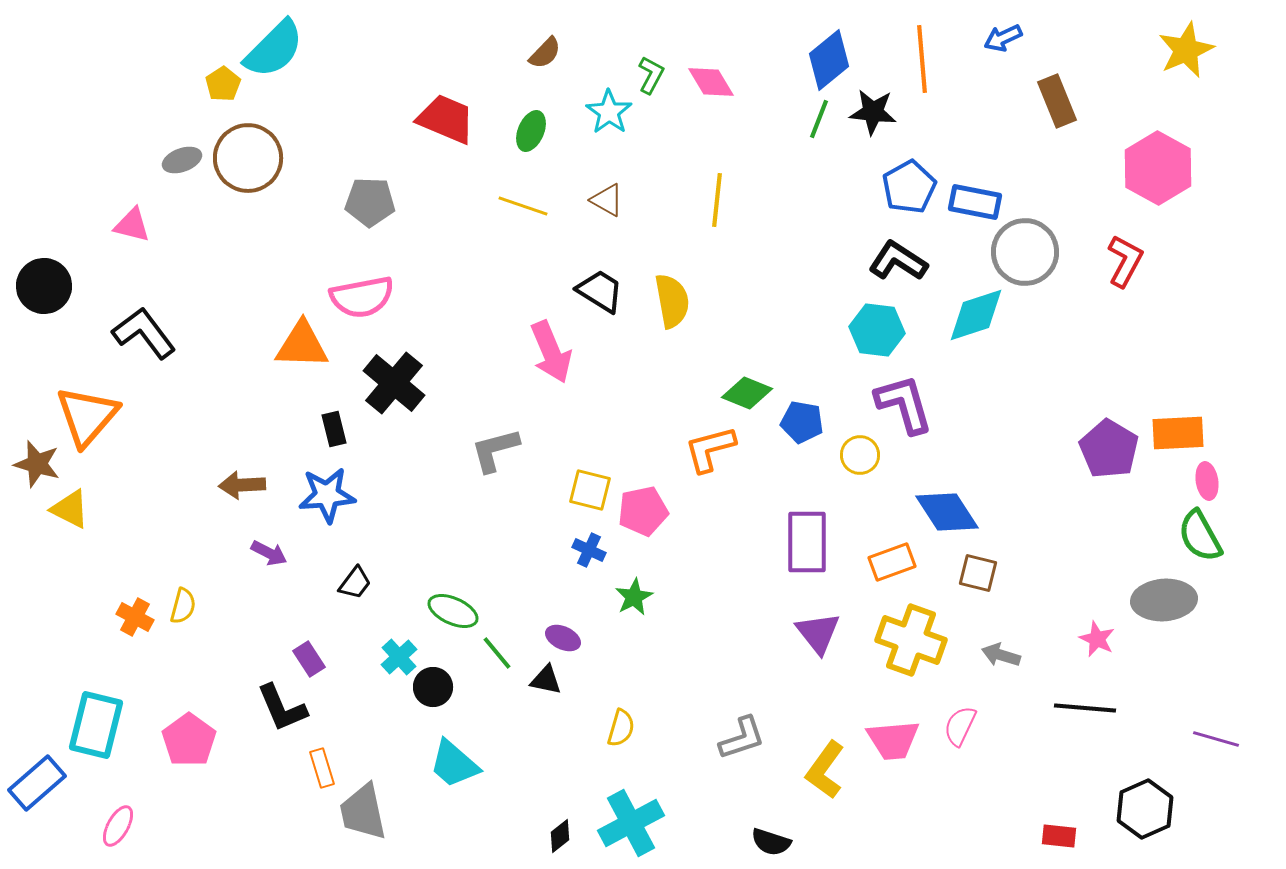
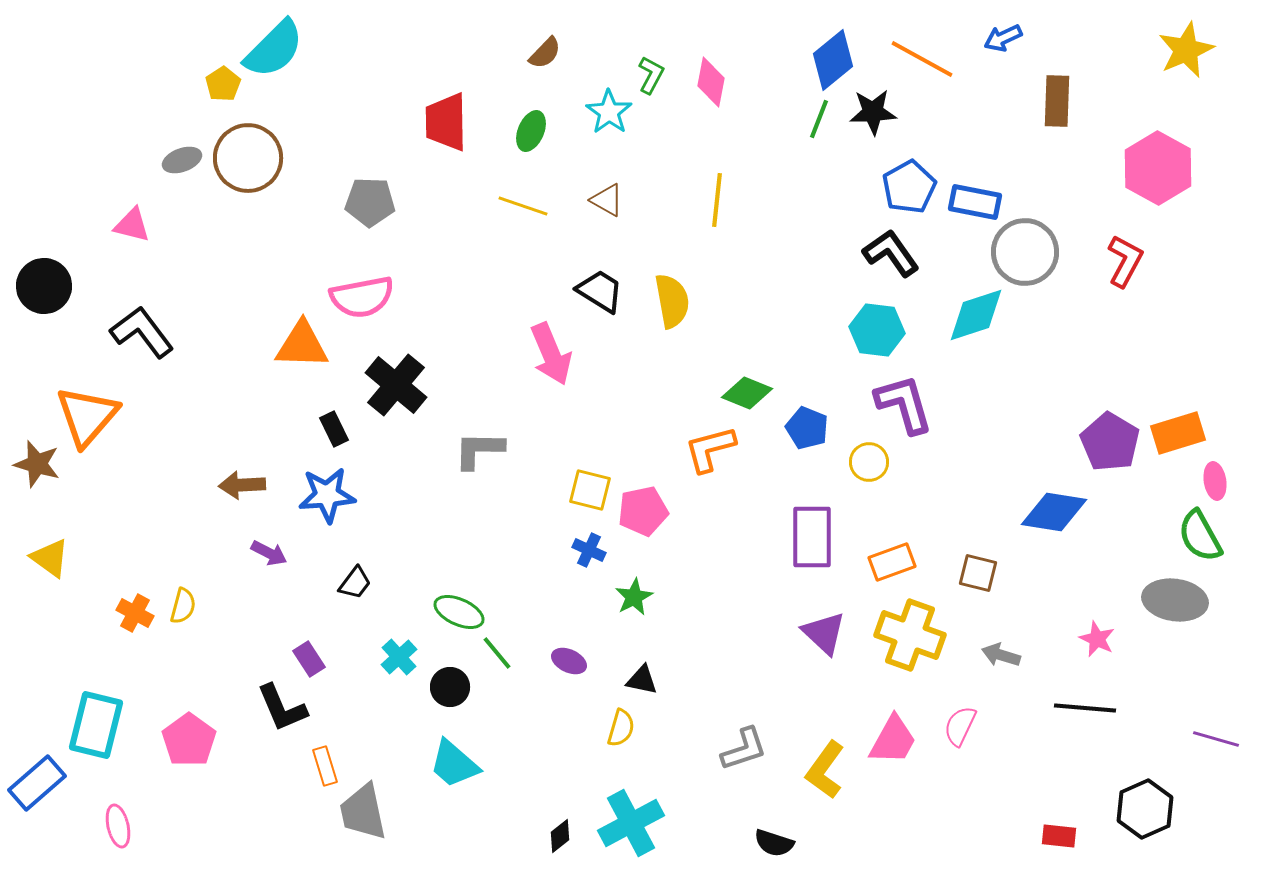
orange line at (922, 59): rotated 56 degrees counterclockwise
blue diamond at (829, 60): moved 4 px right
pink diamond at (711, 82): rotated 42 degrees clockwise
brown rectangle at (1057, 101): rotated 24 degrees clockwise
black star at (873, 112): rotated 9 degrees counterclockwise
red trapezoid at (446, 119): moved 3 px down; rotated 114 degrees counterclockwise
black L-shape at (898, 261): moved 7 px left, 8 px up; rotated 22 degrees clockwise
black L-shape at (144, 333): moved 2 px left, 1 px up
pink arrow at (551, 352): moved 2 px down
black cross at (394, 383): moved 2 px right, 2 px down
blue pentagon at (802, 422): moved 5 px right, 6 px down; rotated 12 degrees clockwise
black rectangle at (334, 429): rotated 12 degrees counterclockwise
orange rectangle at (1178, 433): rotated 14 degrees counterclockwise
purple pentagon at (1109, 449): moved 1 px right, 7 px up
gray L-shape at (495, 450): moved 16 px left; rotated 16 degrees clockwise
yellow circle at (860, 455): moved 9 px right, 7 px down
pink ellipse at (1207, 481): moved 8 px right
yellow triangle at (70, 509): moved 20 px left, 49 px down; rotated 9 degrees clockwise
blue diamond at (947, 512): moved 107 px right; rotated 48 degrees counterclockwise
purple rectangle at (807, 542): moved 5 px right, 5 px up
gray ellipse at (1164, 600): moved 11 px right; rotated 12 degrees clockwise
green ellipse at (453, 611): moved 6 px right, 1 px down
orange cross at (135, 617): moved 4 px up
purple triangle at (818, 633): moved 6 px right; rotated 9 degrees counterclockwise
purple ellipse at (563, 638): moved 6 px right, 23 px down
yellow cross at (911, 640): moved 1 px left, 5 px up
black triangle at (546, 680): moved 96 px right
black circle at (433, 687): moved 17 px right
gray L-shape at (742, 738): moved 2 px right, 11 px down
pink trapezoid at (893, 740): rotated 56 degrees counterclockwise
orange rectangle at (322, 768): moved 3 px right, 2 px up
pink ellipse at (118, 826): rotated 42 degrees counterclockwise
black semicircle at (771, 842): moved 3 px right, 1 px down
